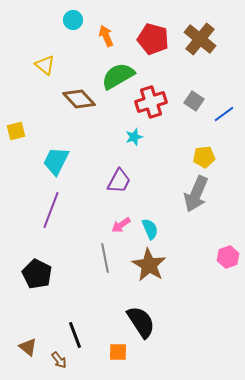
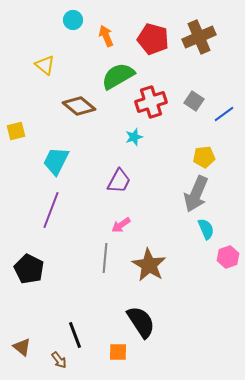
brown cross: moved 1 px left, 2 px up; rotated 28 degrees clockwise
brown diamond: moved 7 px down; rotated 8 degrees counterclockwise
cyan semicircle: moved 56 px right
gray line: rotated 16 degrees clockwise
black pentagon: moved 8 px left, 5 px up
brown triangle: moved 6 px left
